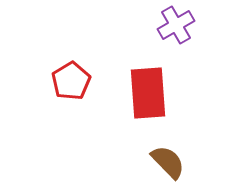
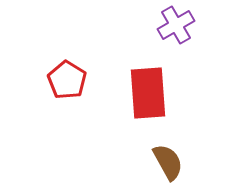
red pentagon: moved 4 px left, 1 px up; rotated 9 degrees counterclockwise
brown semicircle: rotated 15 degrees clockwise
